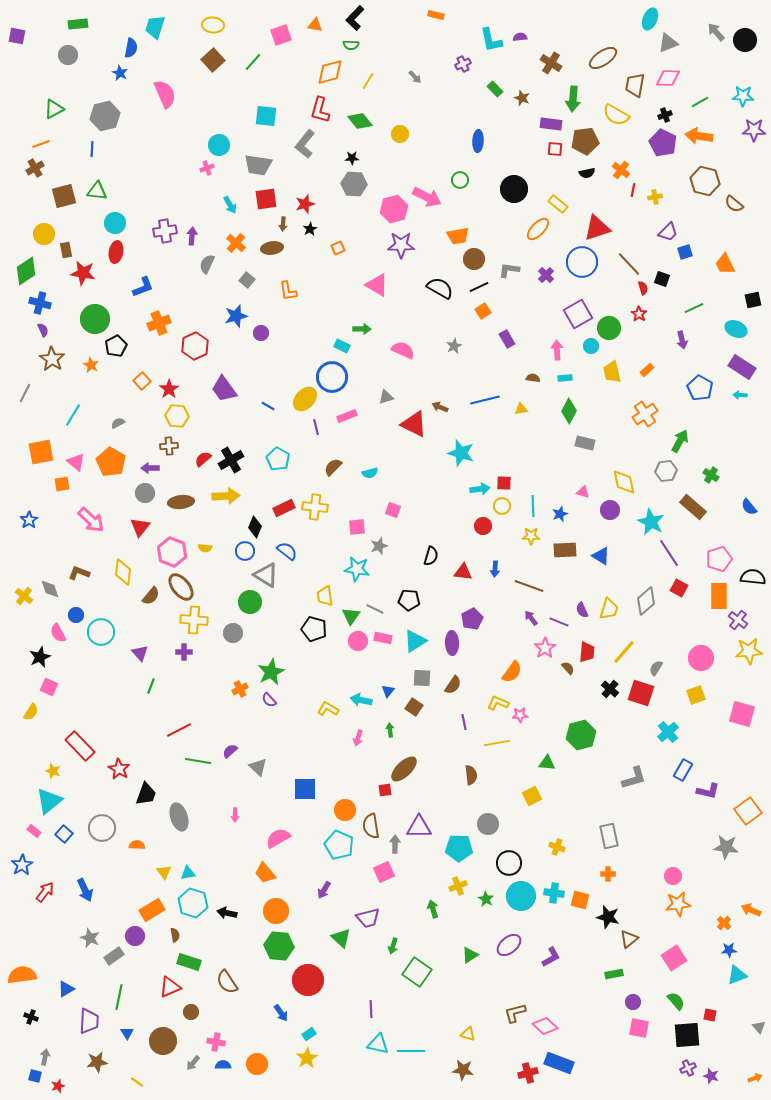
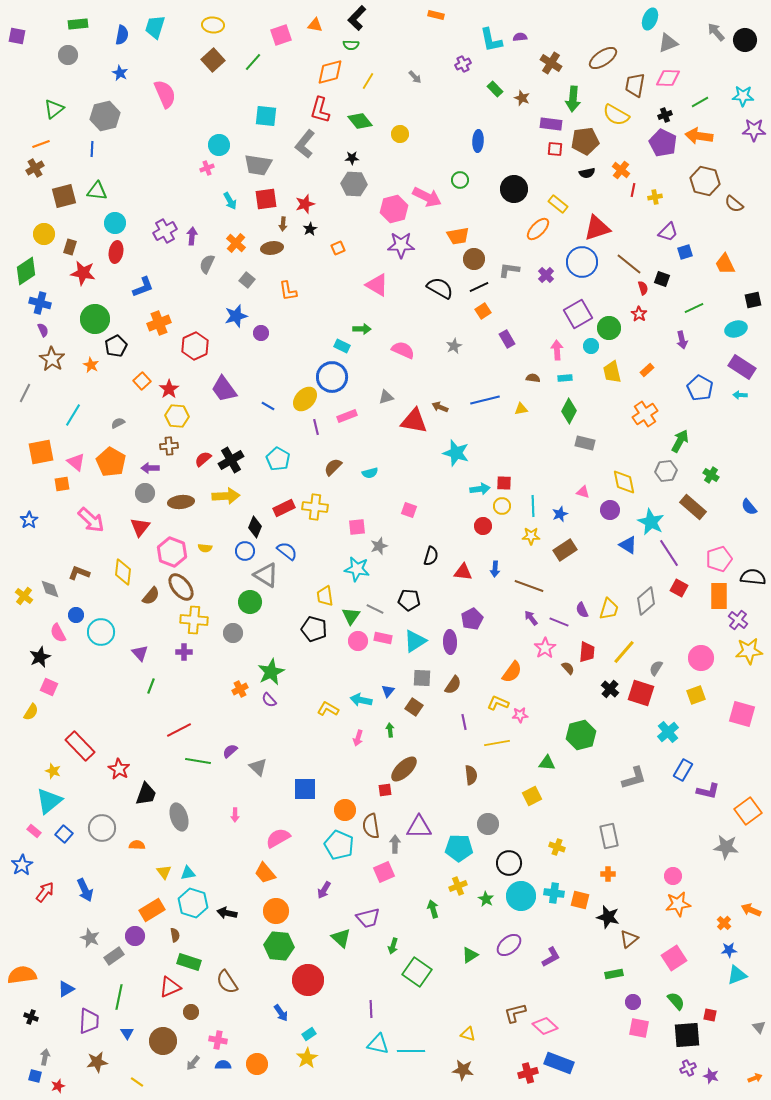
black L-shape at (355, 18): moved 2 px right
blue semicircle at (131, 48): moved 9 px left, 13 px up
green triangle at (54, 109): rotated 10 degrees counterclockwise
cyan arrow at (230, 205): moved 4 px up
purple cross at (165, 231): rotated 20 degrees counterclockwise
brown rectangle at (66, 250): moved 4 px right, 3 px up; rotated 28 degrees clockwise
brown line at (629, 264): rotated 8 degrees counterclockwise
cyan ellipse at (736, 329): rotated 40 degrees counterclockwise
red triangle at (414, 424): moved 3 px up; rotated 16 degrees counterclockwise
cyan star at (461, 453): moved 5 px left
pink square at (393, 510): moved 16 px right
brown rectangle at (565, 550): rotated 30 degrees counterclockwise
blue triangle at (601, 556): moved 27 px right, 11 px up
purple ellipse at (452, 643): moved 2 px left, 1 px up
pink cross at (216, 1042): moved 2 px right, 2 px up
